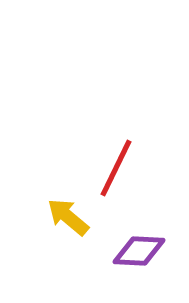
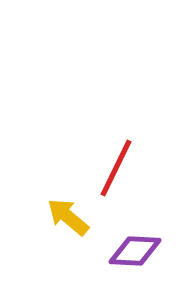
purple diamond: moved 4 px left
